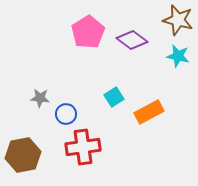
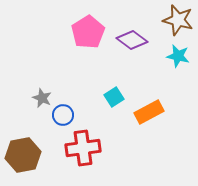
gray star: moved 2 px right; rotated 18 degrees clockwise
blue circle: moved 3 px left, 1 px down
red cross: moved 1 px down
